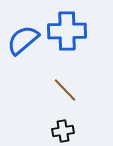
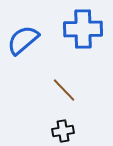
blue cross: moved 16 px right, 2 px up
brown line: moved 1 px left
